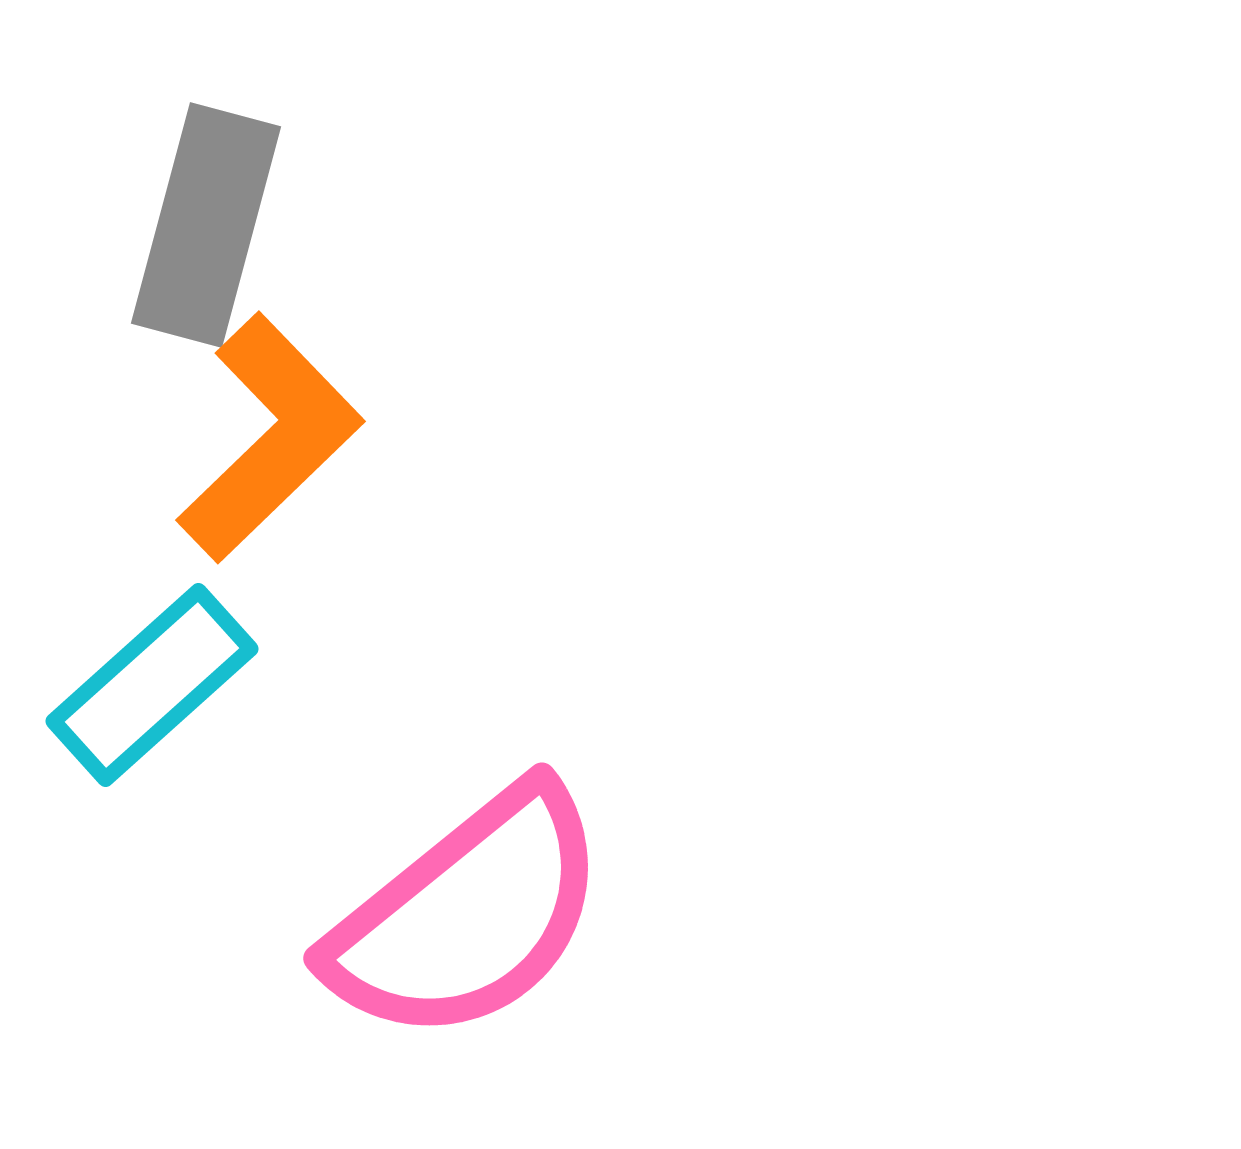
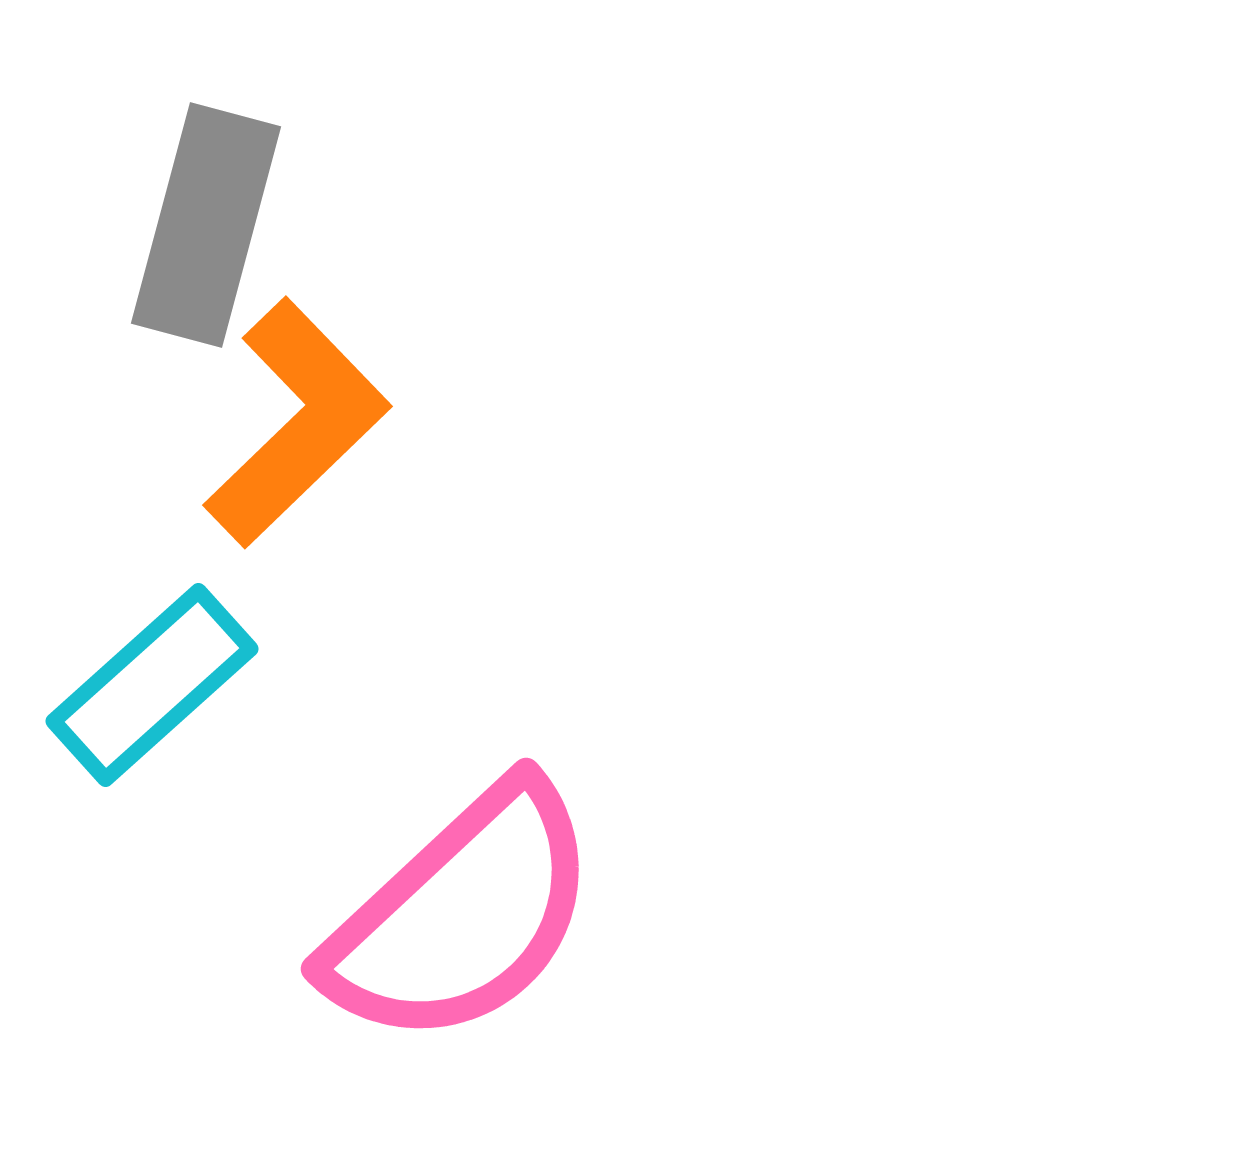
orange L-shape: moved 27 px right, 15 px up
pink semicircle: moved 6 px left; rotated 4 degrees counterclockwise
